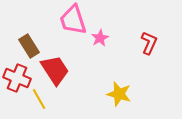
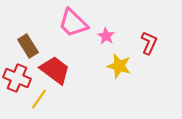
pink trapezoid: moved 3 px down; rotated 28 degrees counterclockwise
pink star: moved 6 px right, 2 px up; rotated 12 degrees counterclockwise
brown rectangle: moved 1 px left
red trapezoid: rotated 20 degrees counterclockwise
yellow star: moved 28 px up
yellow line: rotated 65 degrees clockwise
